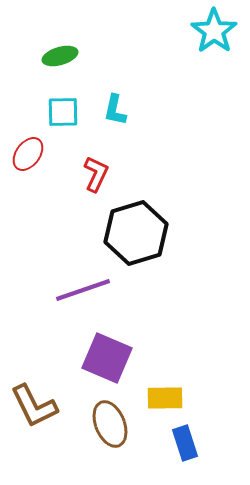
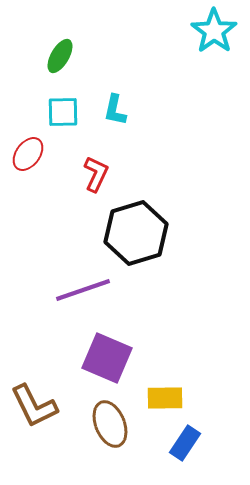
green ellipse: rotated 44 degrees counterclockwise
blue rectangle: rotated 52 degrees clockwise
